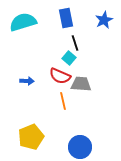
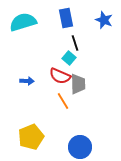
blue star: rotated 24 degrees counterclockwise
gray trapezoid: moved 3 px left; rotated 85 degrees clockwise
orange line: rotated 18 degrees counterclockwise
